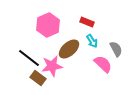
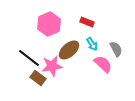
pink hexagon: moved 1 px right, 1 px up
cyan arrow: moved 3 px down
brown ellipse: moved 1 px down
